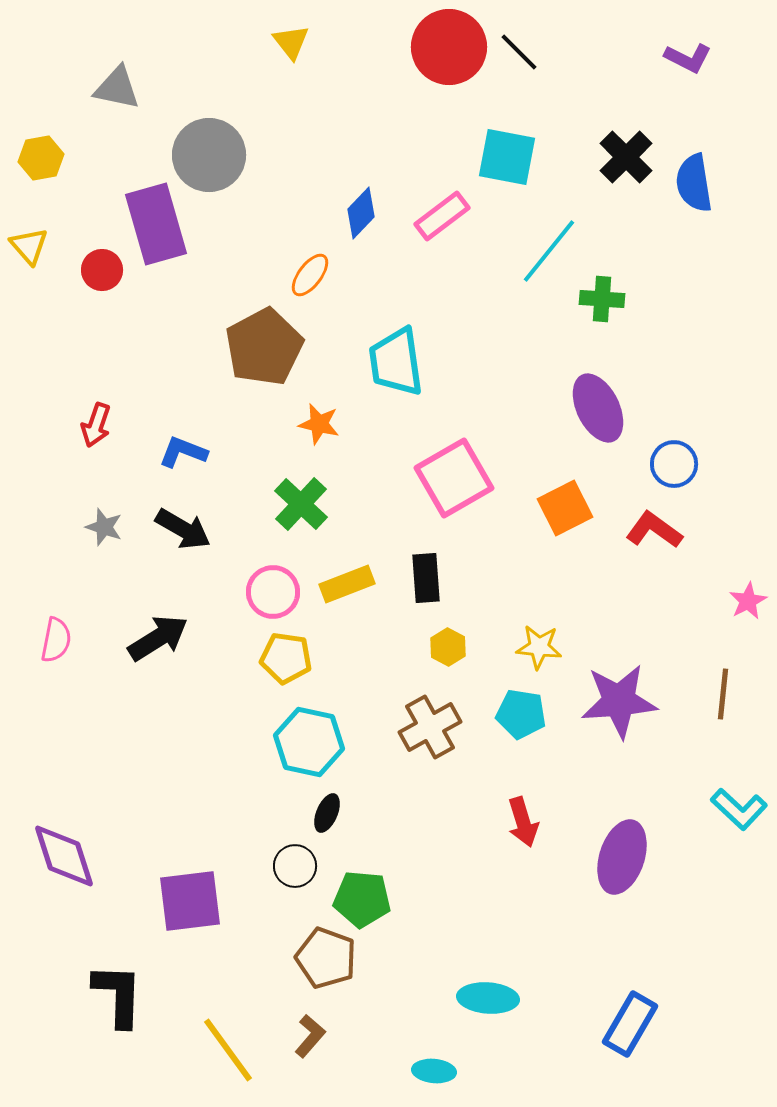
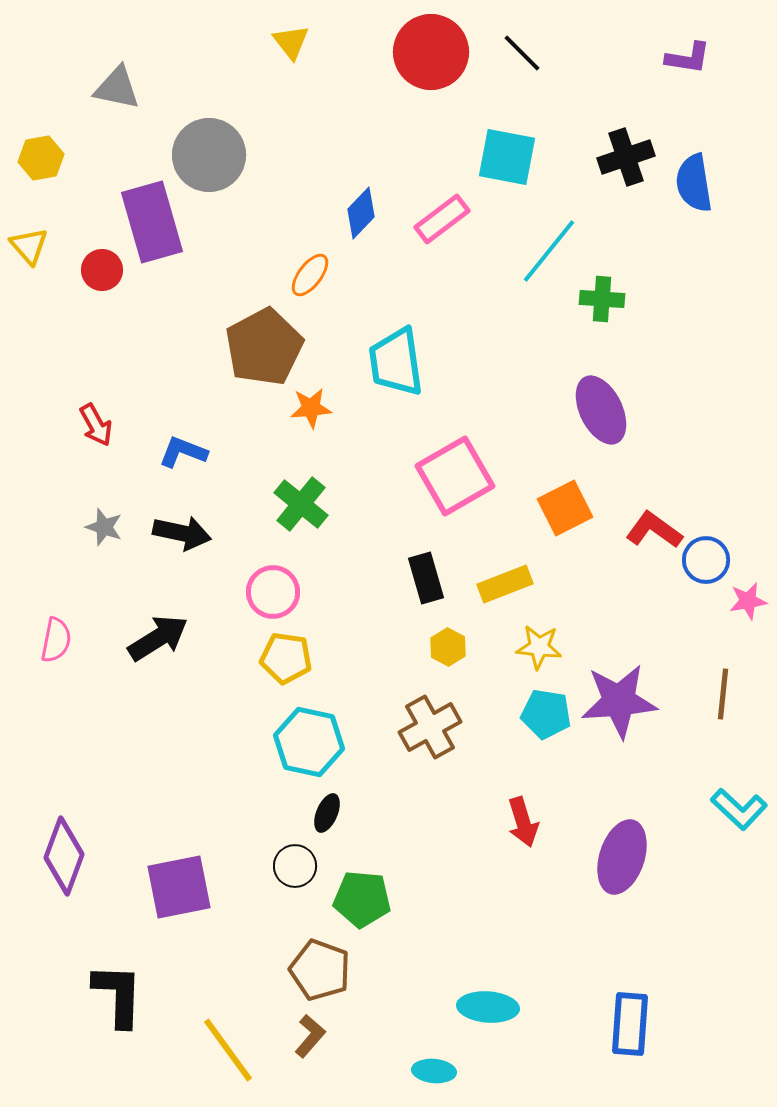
red circle at (449, 47): moved 18 px left, 5 px down
black line at (519, 52): moved 3 px right, 1 px down
purple L-shape at (688, 58): rotated 18 degrees counterclockwise
black cross at (626, 157): rotated 26 degrees clockwise
pink rectangle at (442, 216): moved 3 px down
purple rectangle at (156, 224): moved 4 px left, 2 px up
purple ellipse at (598, 408): moved 3 px right, 2 px down
orange star at (319, 424): moved 8 px left, 16 px up; rotated 18 degrees counterclockwise
red arrow at (96, 425): rotated 48 degrees counterclockwise
blue circle at (674, 464): moved 32 px right, 96 px down
pink square at (454, 478): moved 1 px right, 2 px up
green cross at (301, 504): rotated 4 degrees counterclockwise
black arrow at (183, 529): moved 1 px left, 4 px down; rotated 18 degrees counterclockwise
black rectangle at (426, 578): rotated 12 degrees counterclockwise
yellow rectangle at (347, 584): moved 158 px right
pink star at (748, 601): rotated 18 degrees clockwise
cyan pentagon at (521, 714): moved 25 px right
purple diamond at (64, 856): rotated 38 degrees clockwise
purple square at (190, 901): moved 11 px left, 14 px up; rotated 4 degrees counterclockwise
brown pentagon at (326, 958): moved 6 px left, 12 px down
cyan ellipse at (488, 998): moved 9 px down
blue rectangle at (630, 1024): rotated 26 degrees counterclockwise
